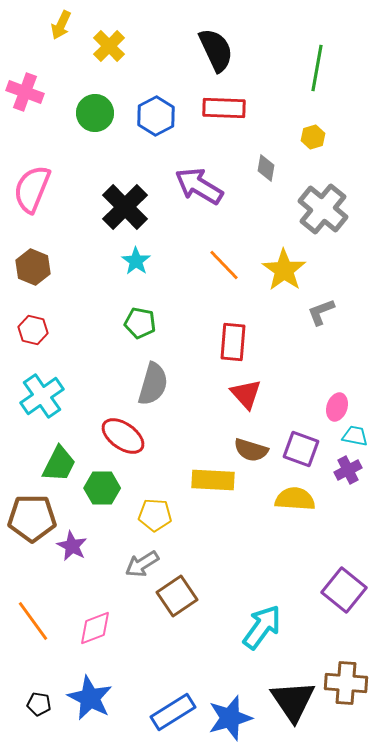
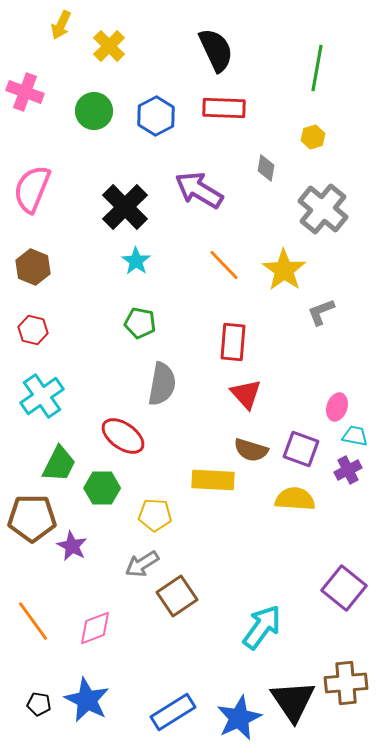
green circle at (95, 113): moved 1 px left, 2 px up
purple arrow at (199, 186): moved 4 px down
gray semicircle at (153, 384): moved 9 px right; rotated 6 degrees counterclockwise
purple square at (344, 590): moved 2 px up
brown cross at (346, 683): rotated 9 degrees counterclockwise
blue star at (90, 698): moved 3 px left, 2 px down
blue star at (230, 718): moved 9 px right; rotated 9 degrees counterclockwise
